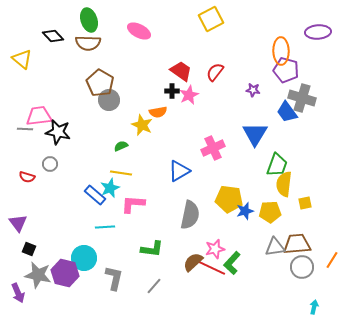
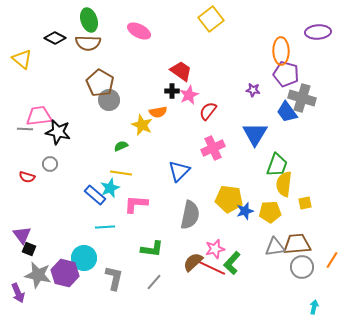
yellow square at (211, 19): rotated 10 degrees counterclockwise
black diamond at (53, 36): moved 2 px right, 2 px down; rotated 20 degrees counterclockwise
purple pentagon at (286, 70): moved 4 px down
red semicircle at (215, 72): moved 7 px left, 39 px down
blue triangle at (179, 171): rotated 15 degrees counterclockwise
pink L-shape at (133, 204): moved 3 px right
purple triangle at (18, 223): moved 4 px right, 12 px down
gray line at (154, 286): moved 4 px up
